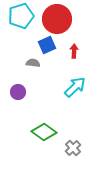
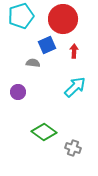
red circle: moved 6 px right
gray cross: rotated 28 degrees counterclockwise
